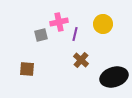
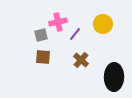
pink cross: moved 1 px left
purple line: rotated 24 degrees clockwise
brown square: moved 16 px right, 12 px up
black ellipse: rotated 72 degrees counterclockwise
